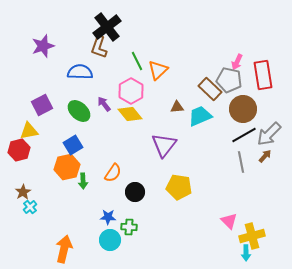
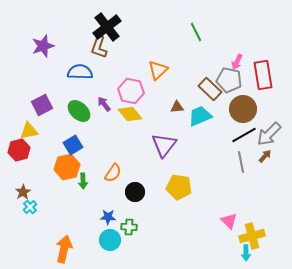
green line: moved 59 px right, 29 px up
pink hexagon: rotated 20 degrees counterclockwise
